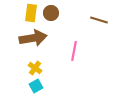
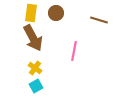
brown circle: moved 5 px right
brown arrow: rotated 72 degrees clockwise
